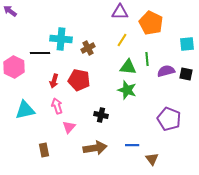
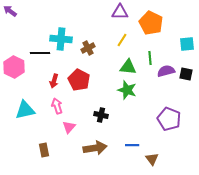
green line: moved 3 px right, 1 px up
red pentagon: rotated 15 degrees clockwise
